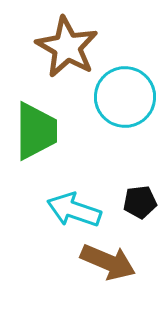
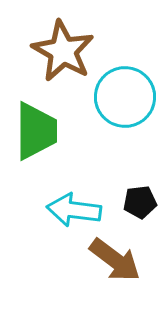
brown star: moved 4 px left, 4 px down
cyan arrow: rotated 12 degrees counterclockwise
brown arrow: moved 7 px right, 2 px up; rotated 14 degrees clockwise
